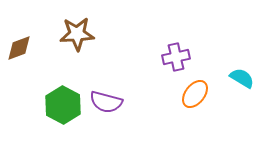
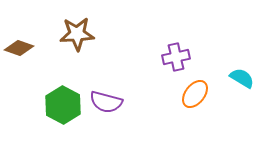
brown diamond: rotated 40 degrees clockwise
